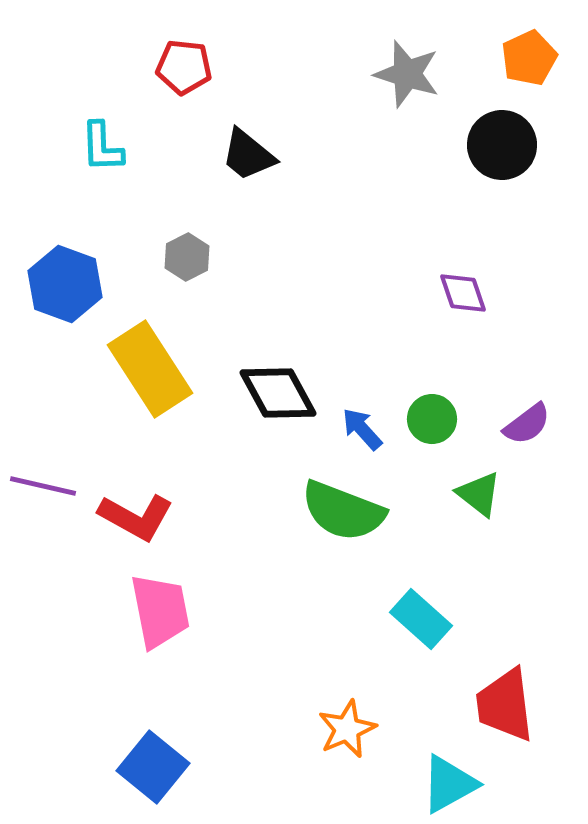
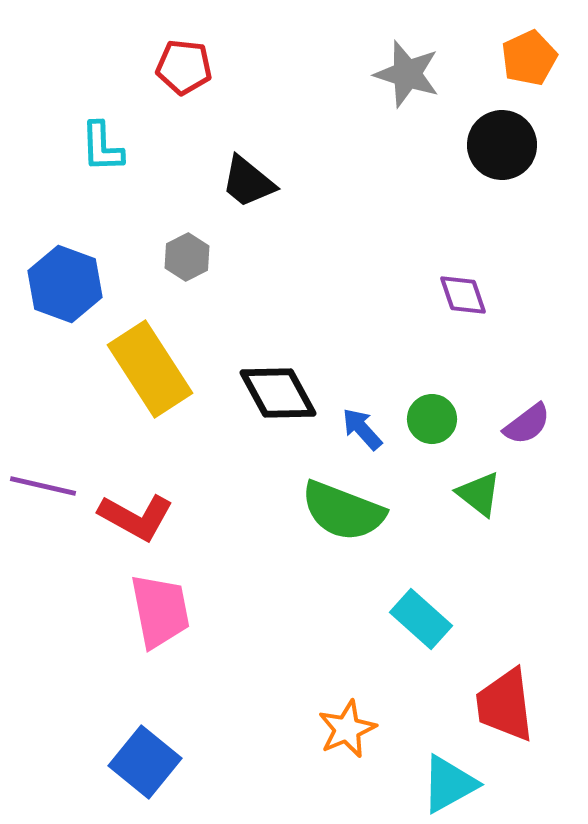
black trapezoid: moved 27 px down
purple diamond: moved 2 px down
blue square: moved 8 px left, 5 px up
